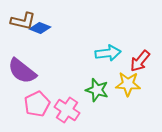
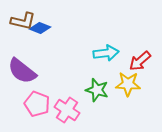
cyan arrow: moved 2 px left
red arrow: rotated 10 degrees clockwise
pink pentagon: rotated 25 degrees counterclockwise
